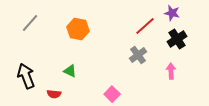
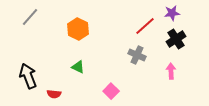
purple star: rotated 21 degrees counterclockwise
gray line: moved 6 px up
orange hexagon: rotated 15 degrees clockwise
black cross: moved 1 px left
gray cross: moved 1 px left; rotated 30 degrees counterclockwise
green triangle: moved 8 px right, 4 px up
black arrow: moved 2 px right
pink square: moved 1 px left, 3 px up
